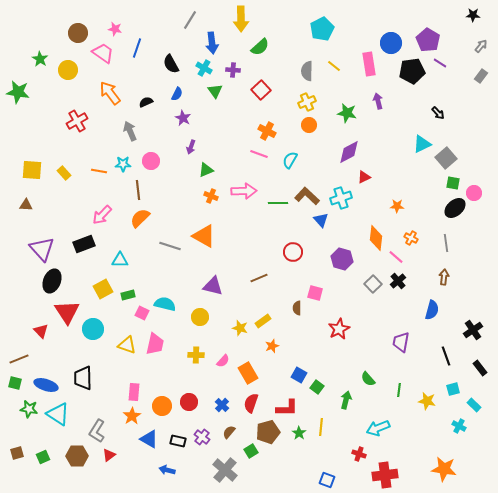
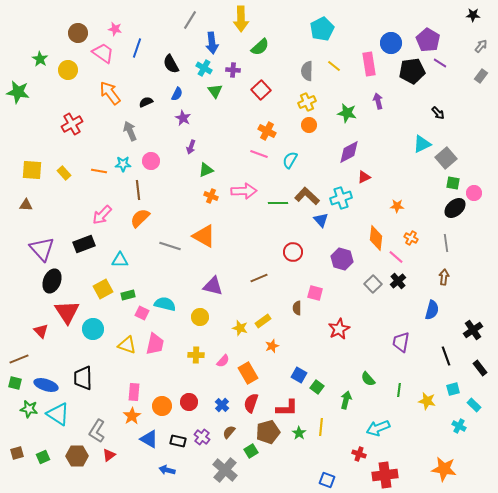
red cross at (77, 121): moved 5 px left, 3 px down
